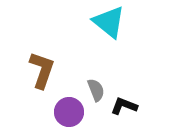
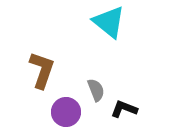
black L-shape: moved 3 px down
purple circle: moved 3 px left
